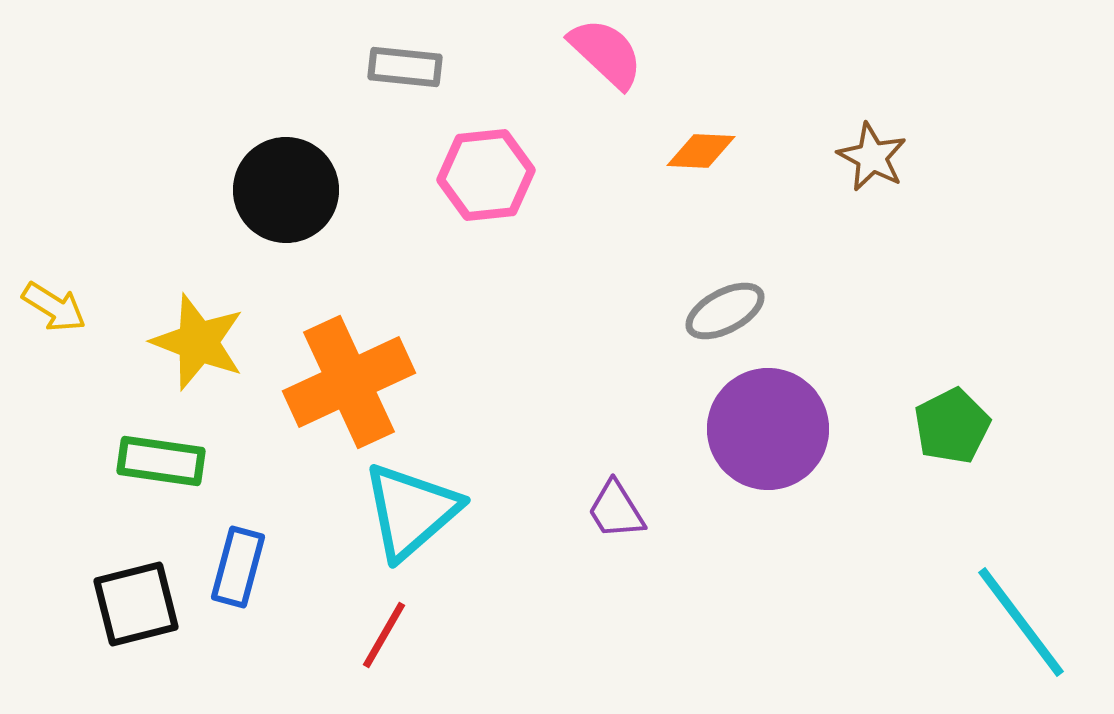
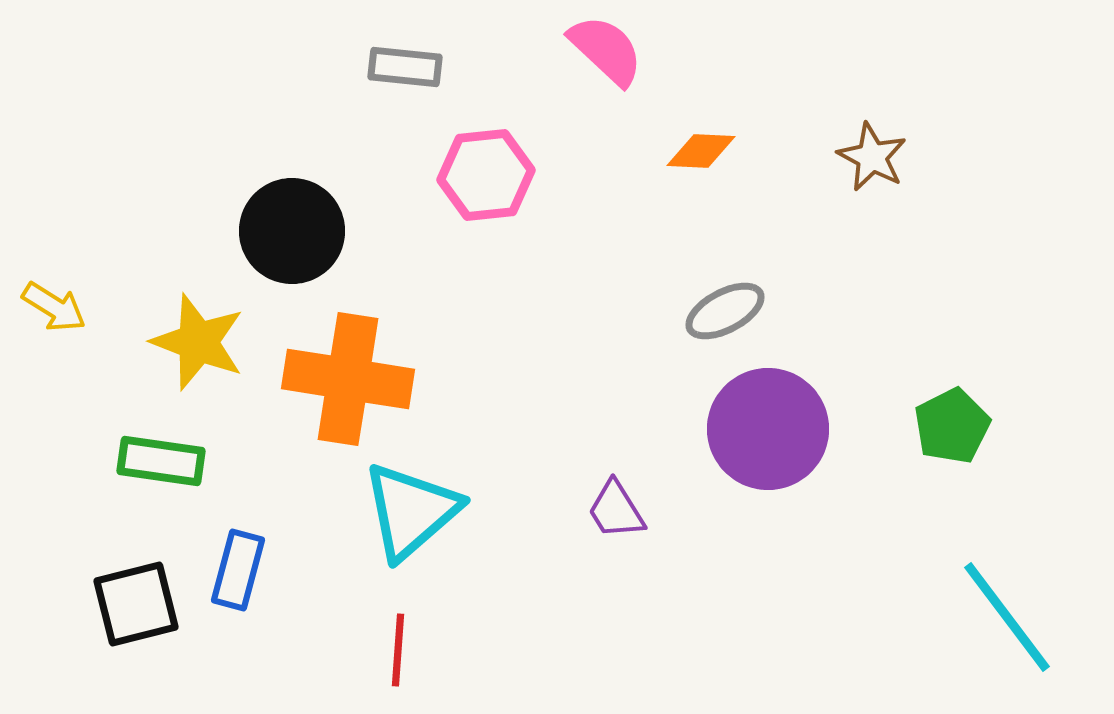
pink semicircle: moved 3 px up
black circle: moved 6 px right, 41 px down
orange cross: moved 1 px left, 3 px up; rotated 34 degrees clockwise
blue rectangle: moved 3 px down
cyan line: moved 14 px left, 5 px up
red line: moved 14 px right, 15 px down; rotated 26 degrees counterclockwise
